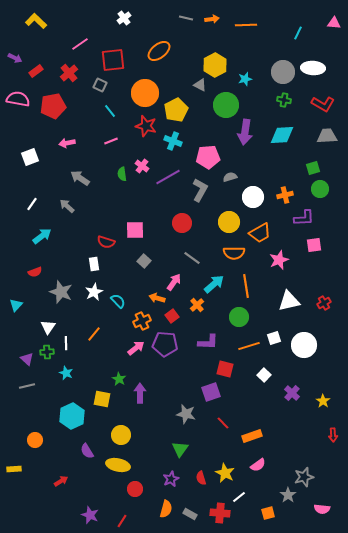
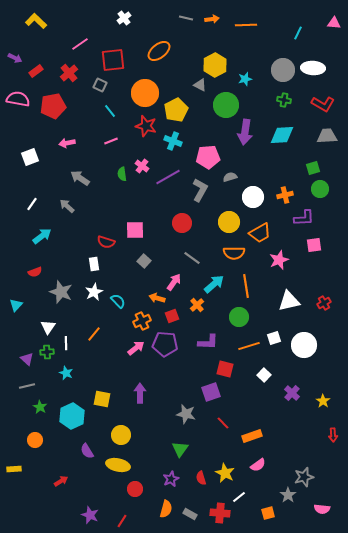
gray circle at (283, 72): moved 2 px up
red square at (172, 316): rotated 16 degrees clockwise
green star at (119, 379): moved 79 px left, 28 px down
